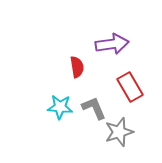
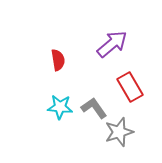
purple arrow: rotated 32 degrees counterclockwise
red semicircle: moved 19 px left, 7 px up
gray L-shape: rotated 12 degrees counterclockwise
